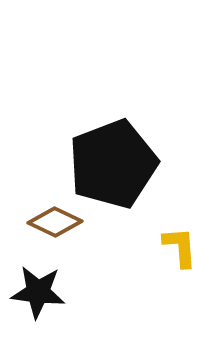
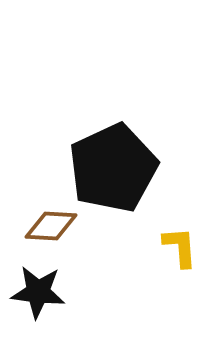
black pentagon: moved 4 px down; rotated 4 degrees counterclockwise
brown diamond: moved 4 px left, 4 px down; rotated 22 degrees counterclockwise
